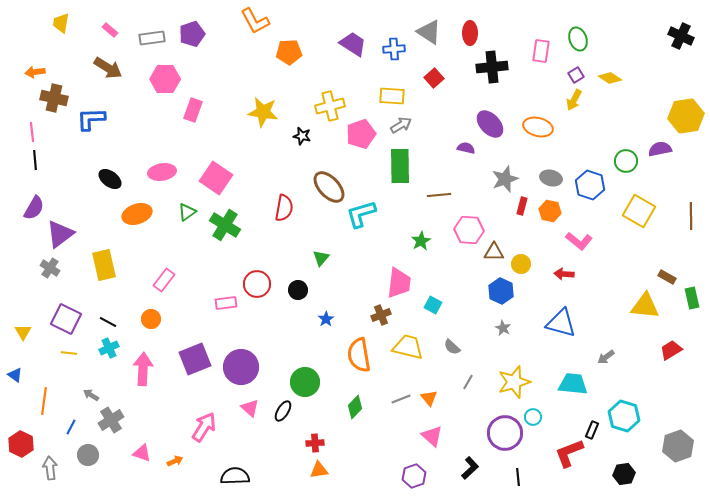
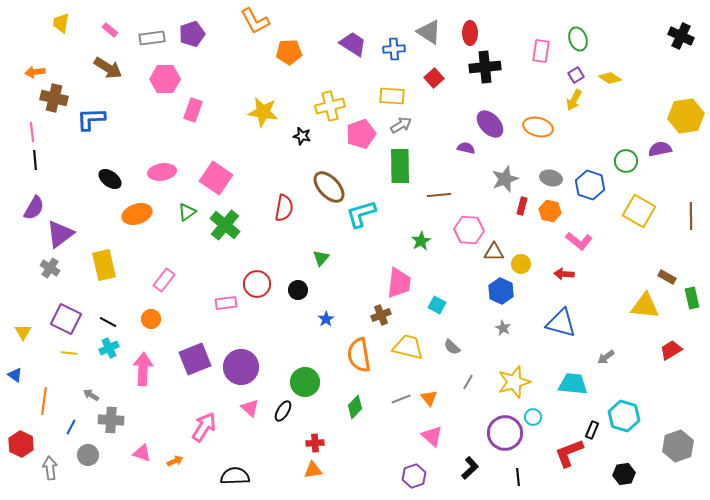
black cross at (492, 67): moved 7 px left
green cross at (225, 225): rotated 8 degrees clockwise
cyan square at (433, 305): moved 4 px right
gray cross at (111, 420): rotated 35 degrees clockwise
orange triangle at (319, 470): moved 6 px left
